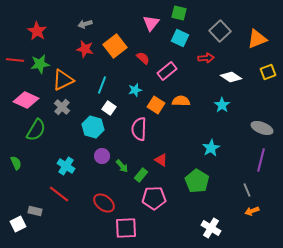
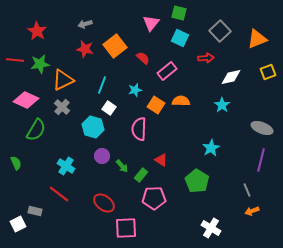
white diamond at (231, 77): rotated 45 degrees counterclockwise
